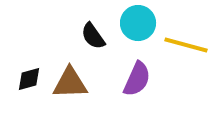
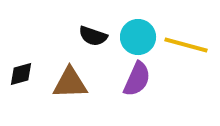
cyan circle: moved 14 px down
black semicircle: rotated 36 degrees counterclockwise
black diamond: moved 8 px left, 5 px up
